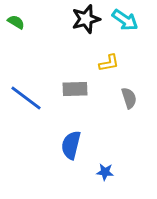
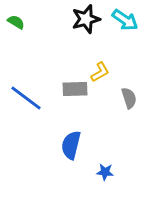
yellow L-shape: moved 9 px left, 9 px down; rotated 20 degrees counterclockwise
